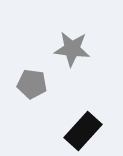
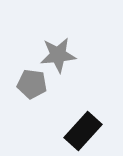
gray star: moved 14 px left, 6 px down; rotated 12 degrees counterclockwise
